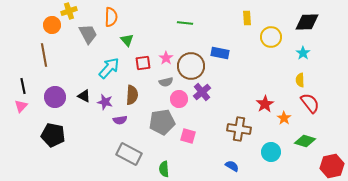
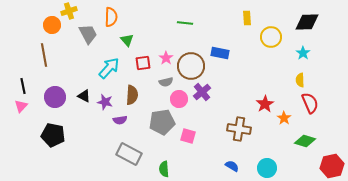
red semicircle: rotated 15 degrees clockwise
cyan circle: moved 4 px left, 16 px down
